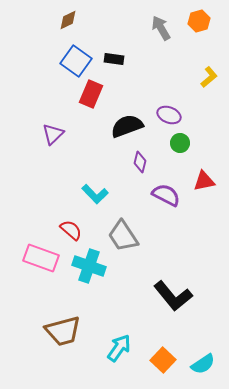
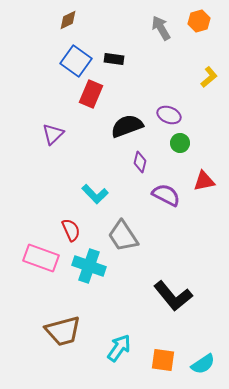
red semicircle: rotated 25 degrees clockwise
orange square: rotated 35 degrees counterclockwise
